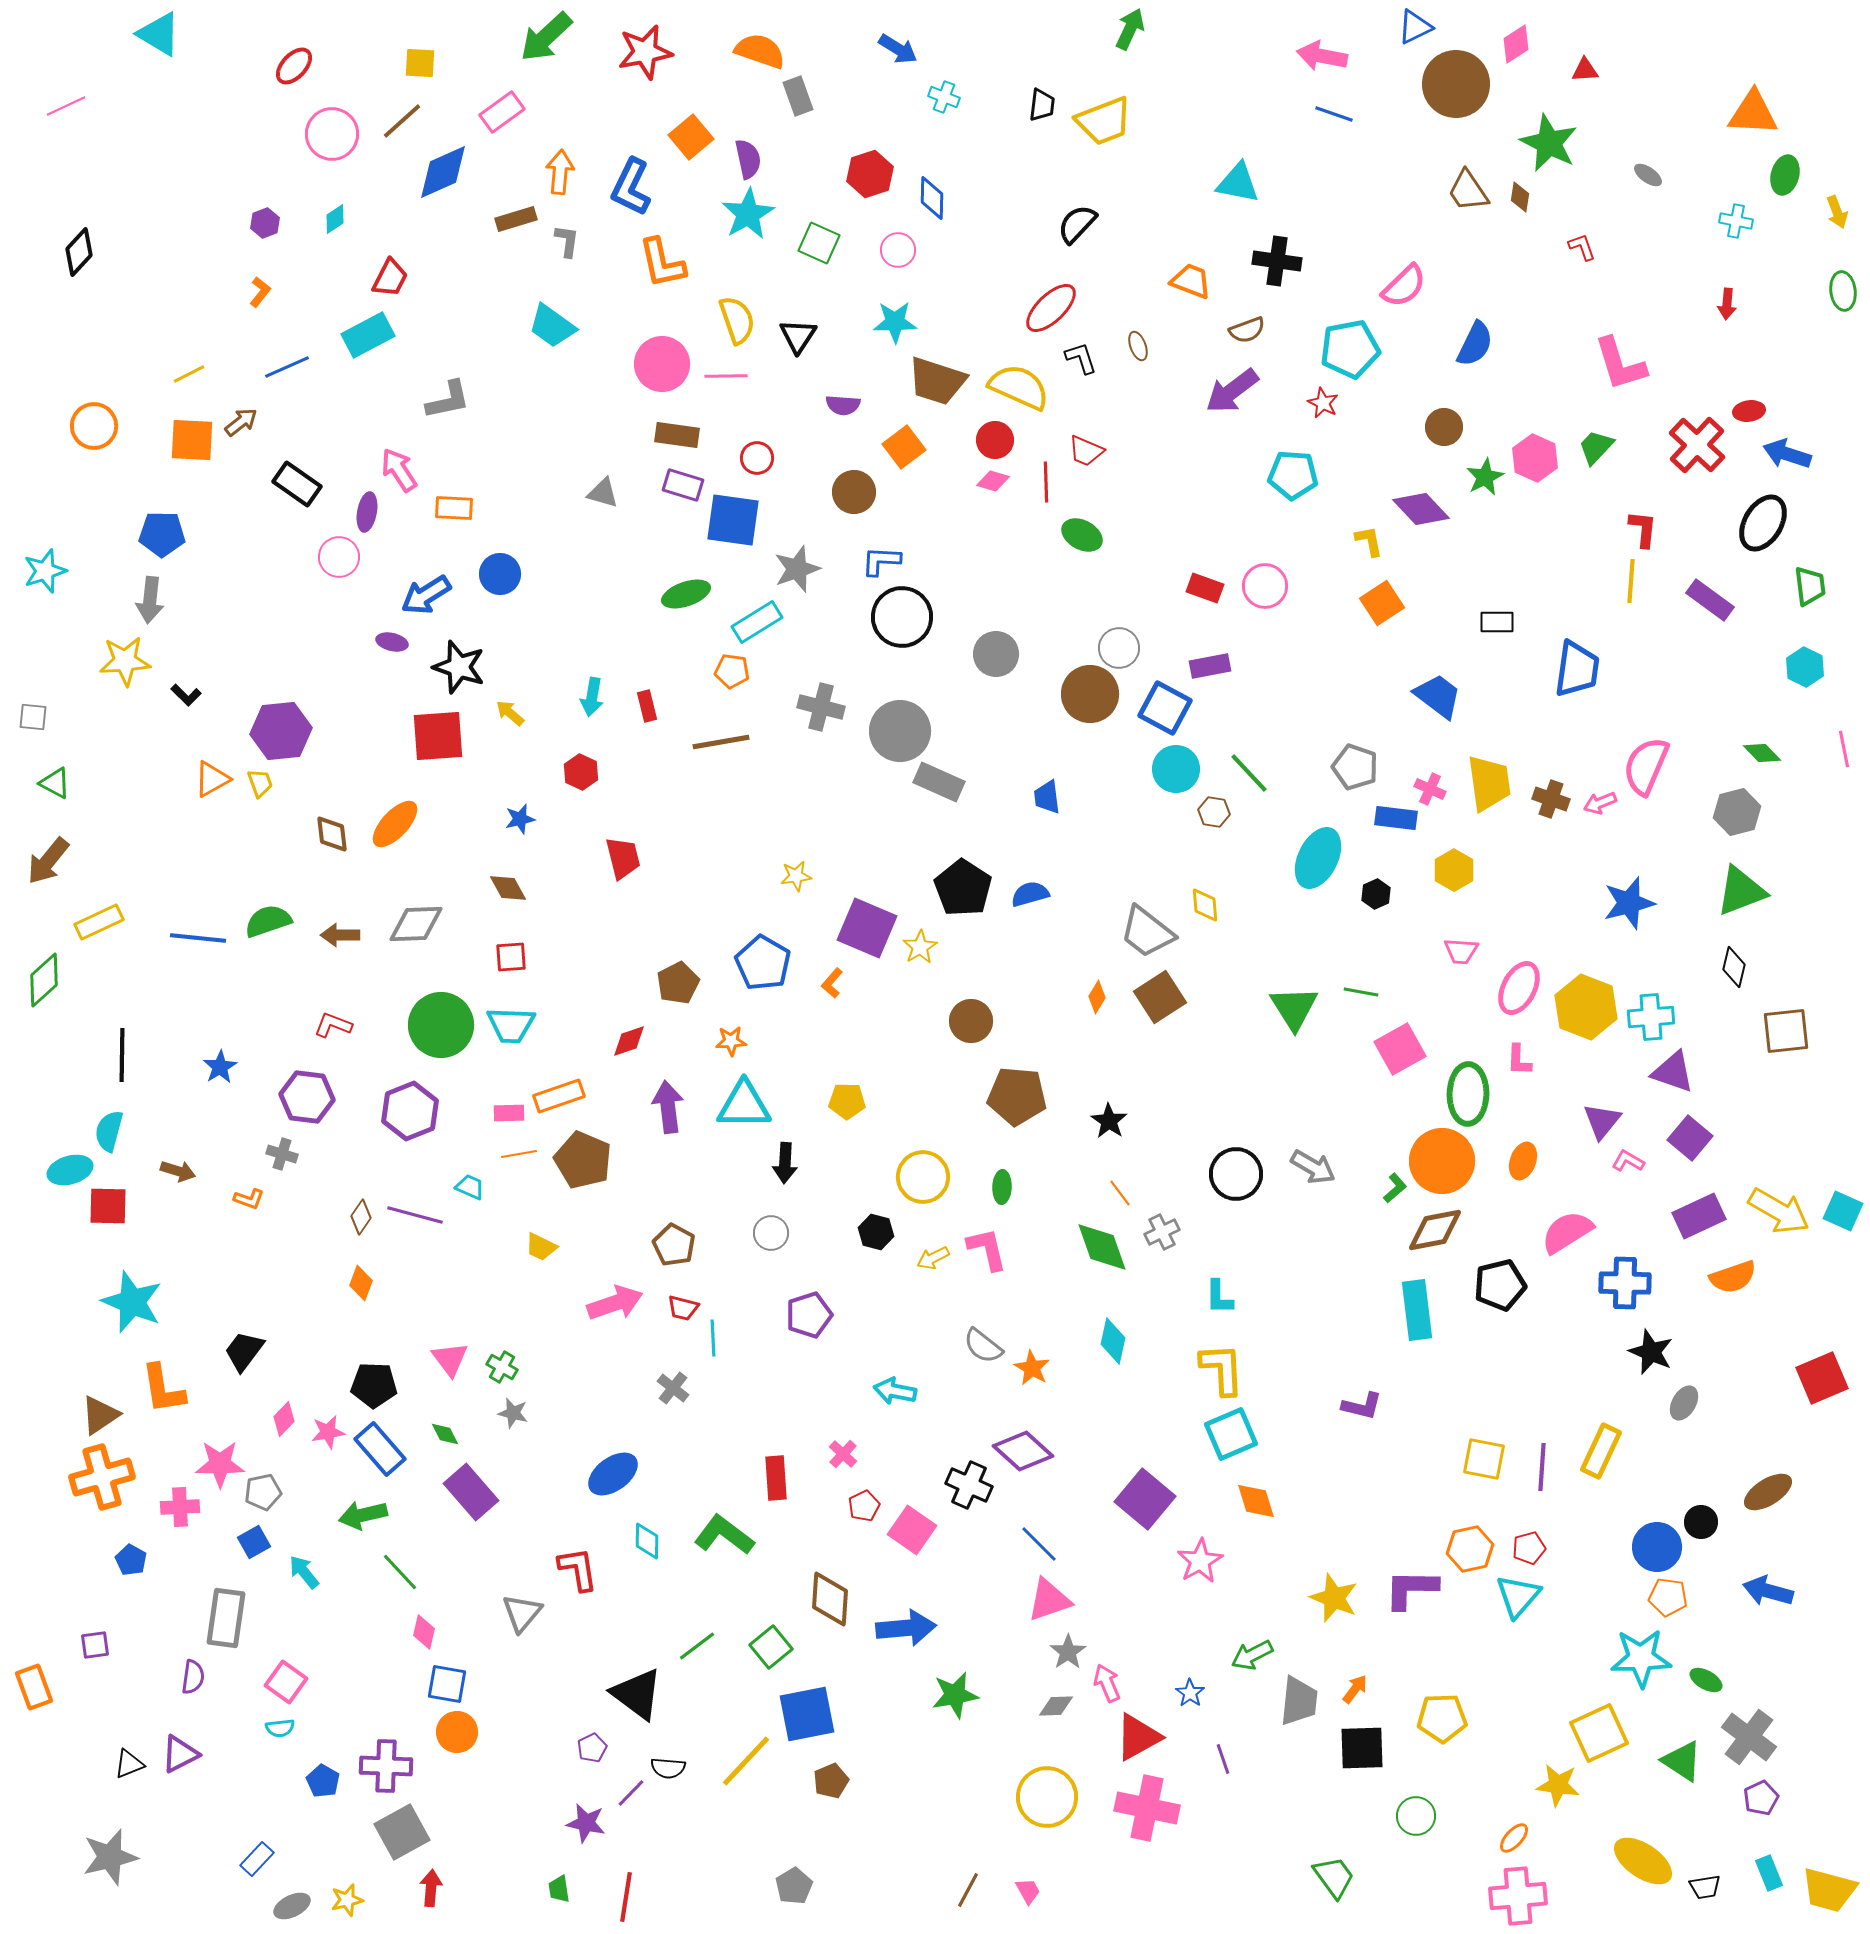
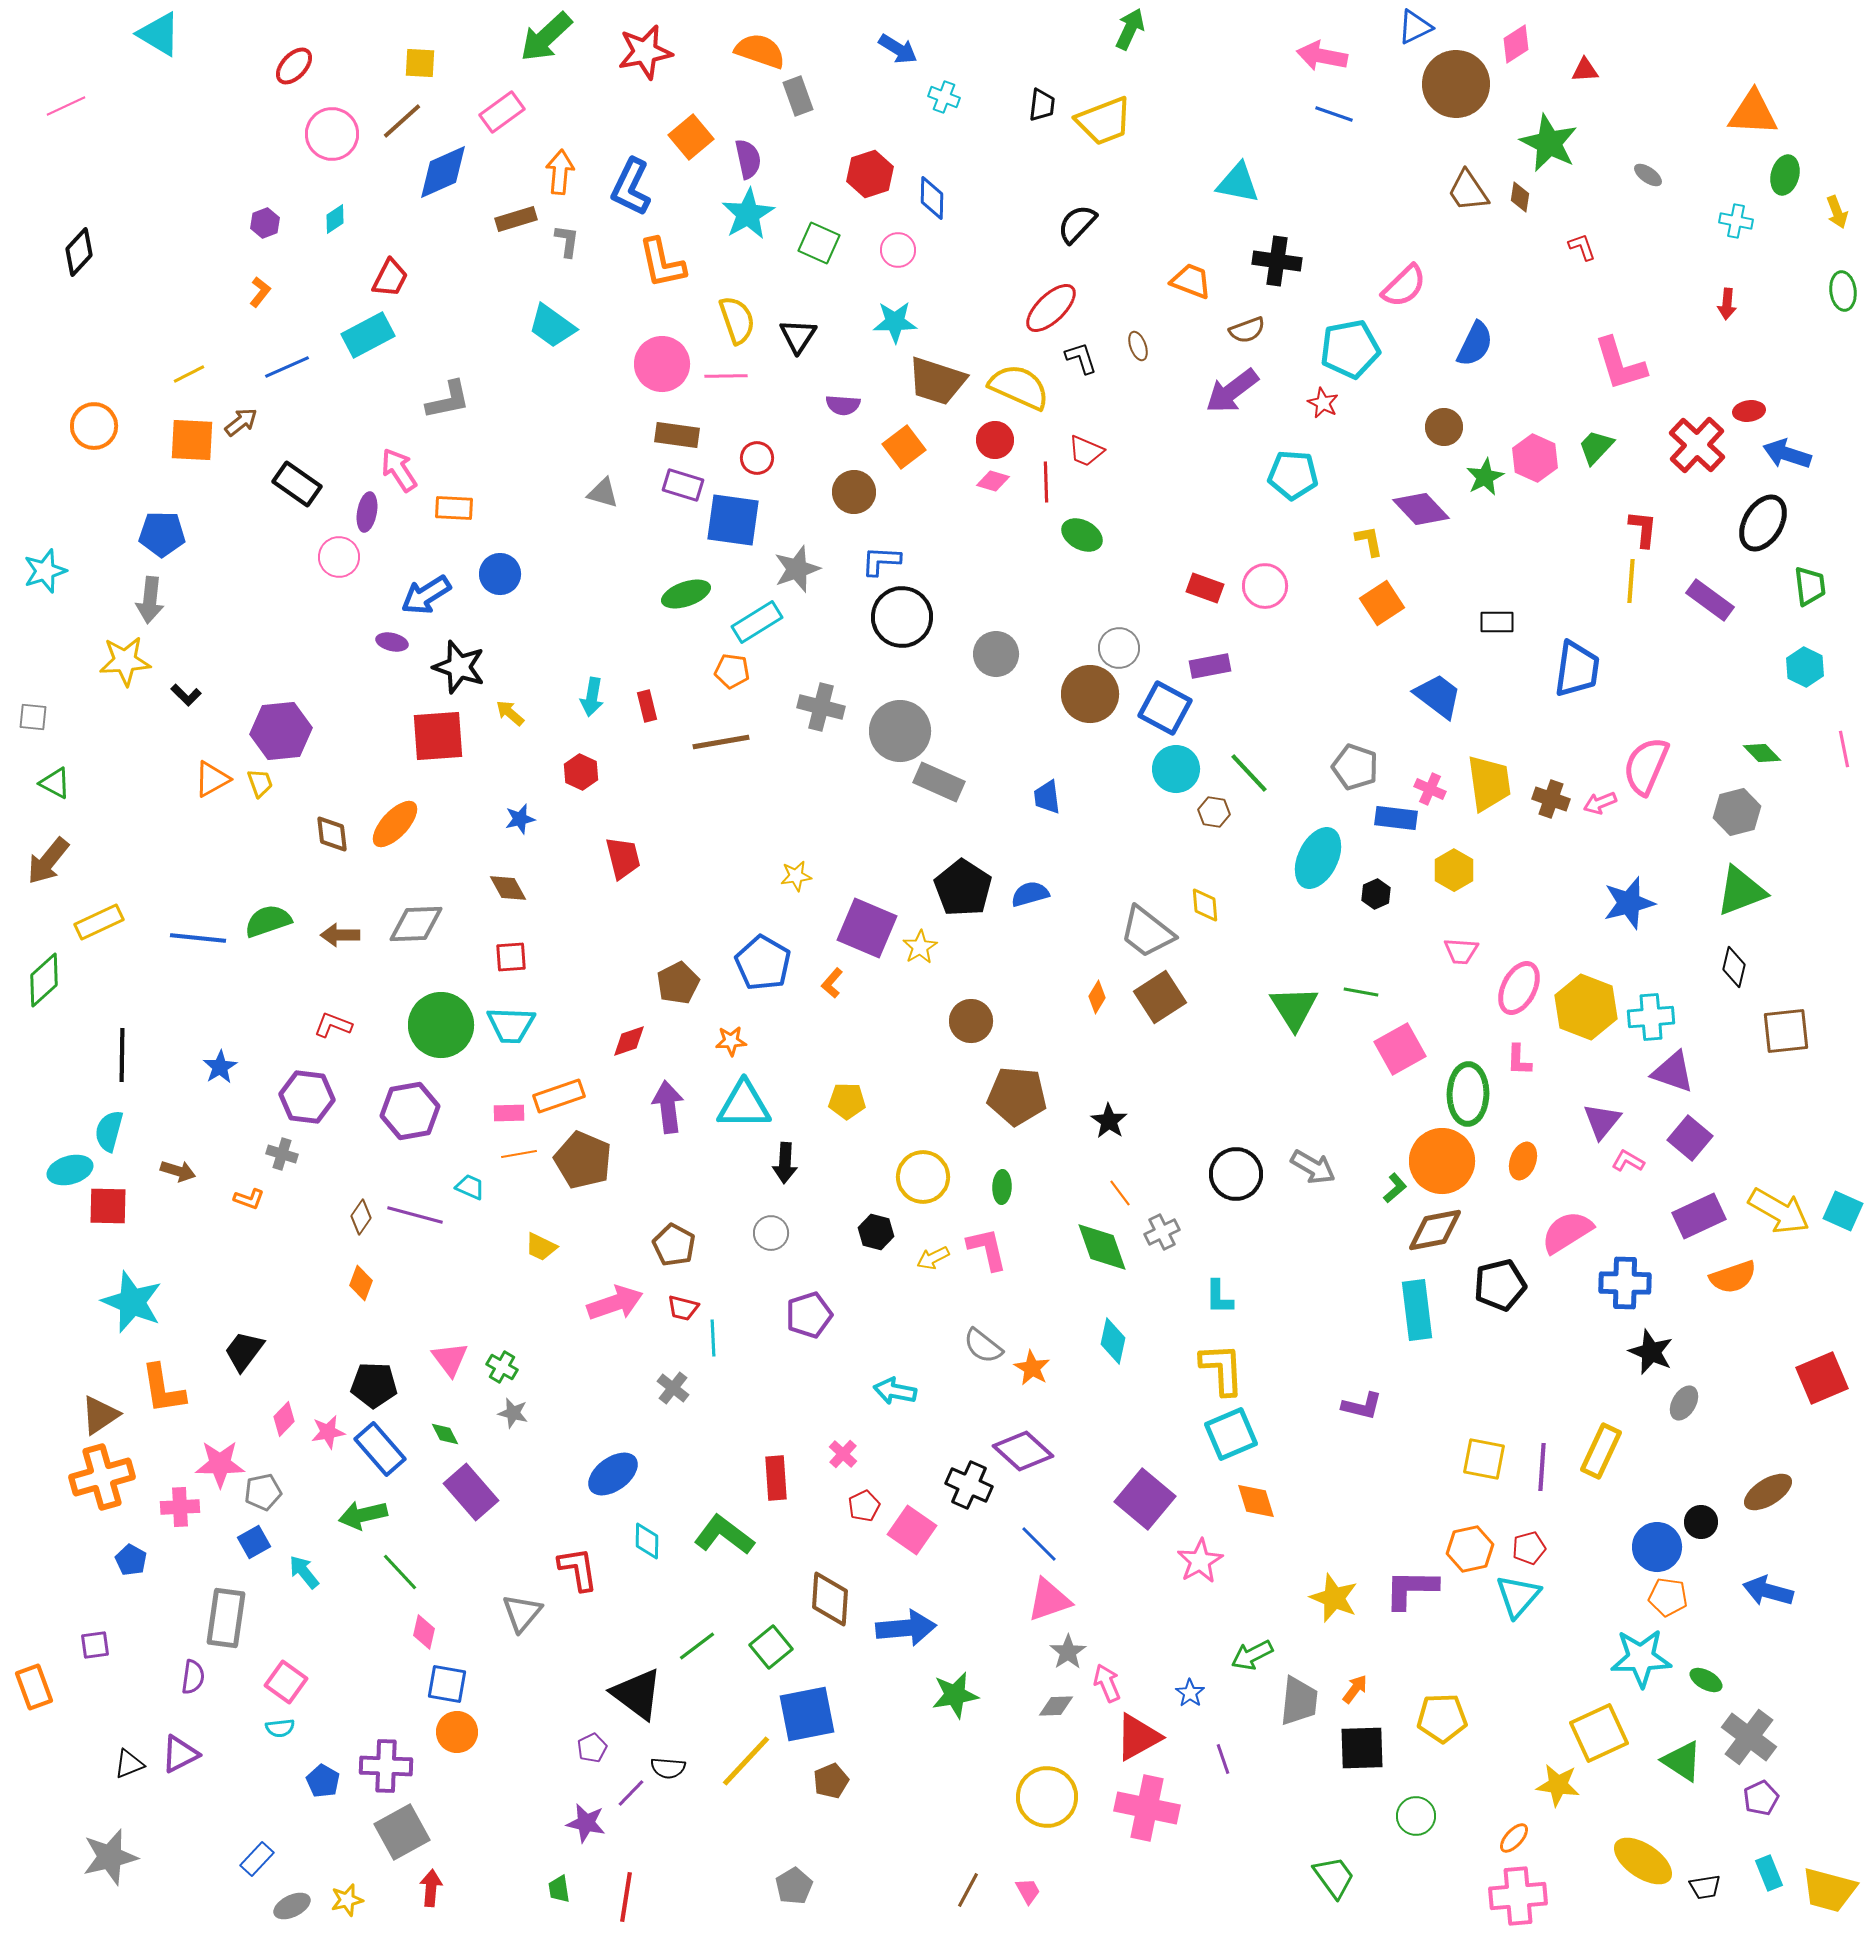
purple hexagon at (410, 1111): rotated 12 degrees clockwise
